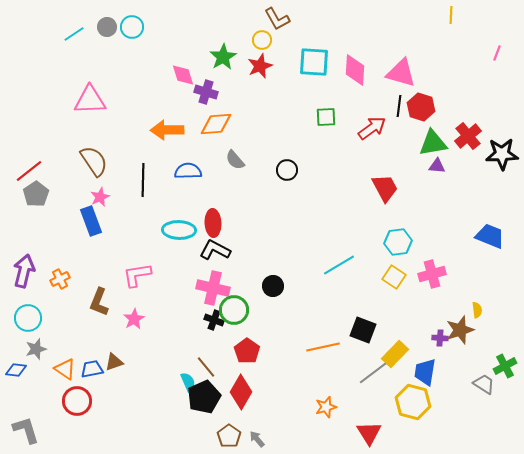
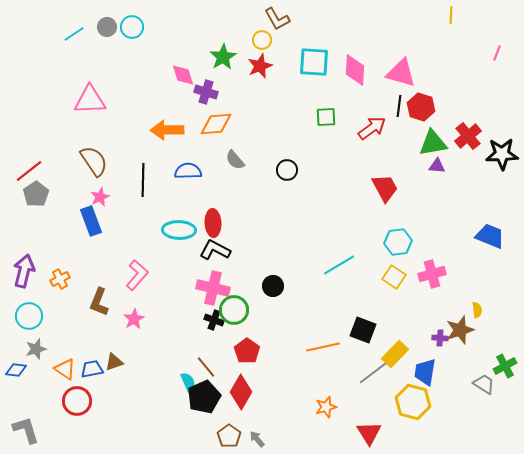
pink L-shape at (137, 275): rotated 140 degrees clockwise
cyan circle at (28, 318): moved 1 px right, 2 px up
